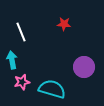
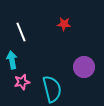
cyan semicircle: rotated 60 degrees clockwise
